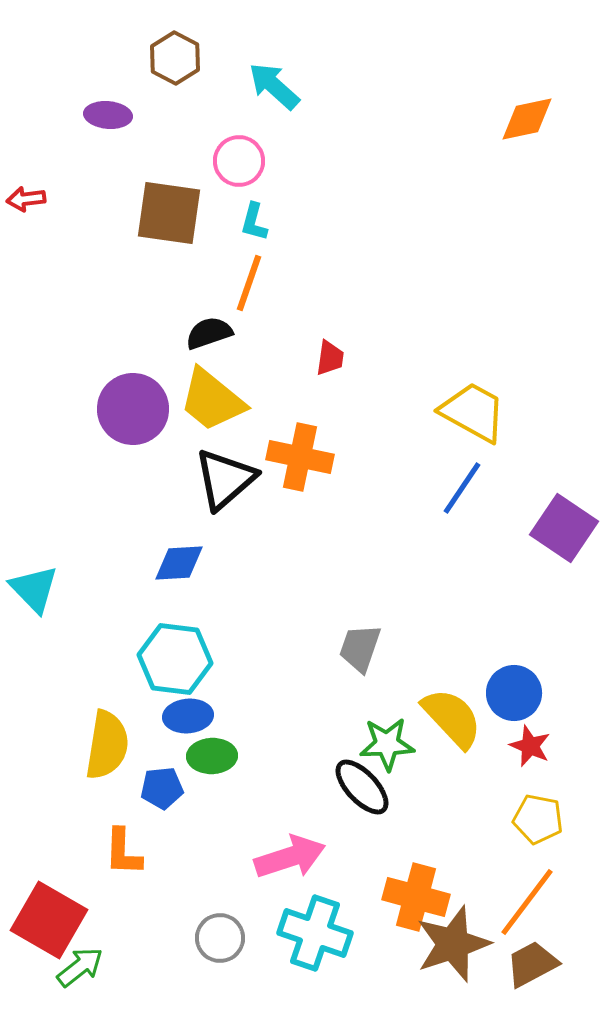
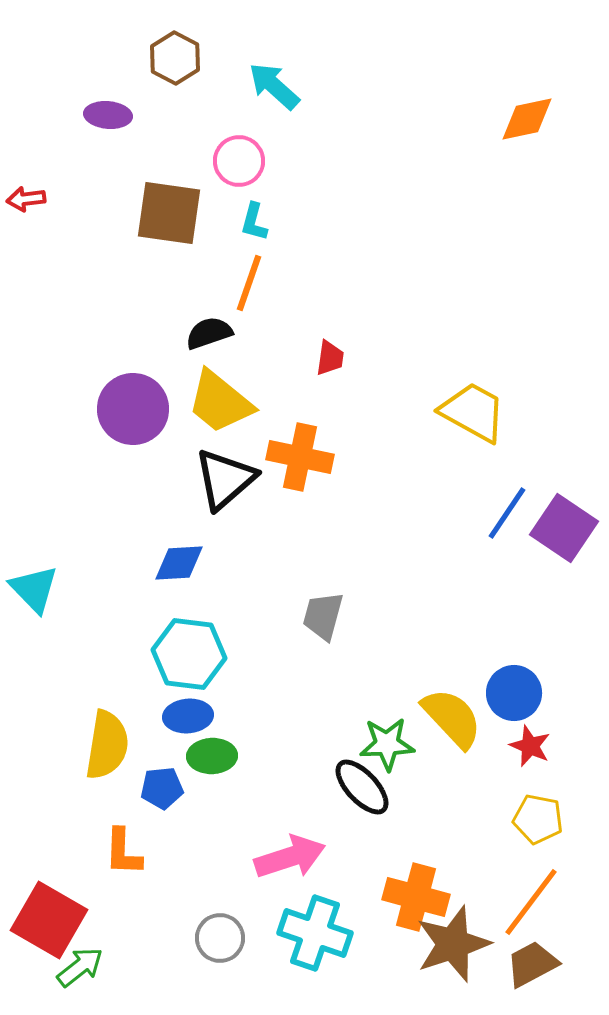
yellow trapezoid at (212, 400): moved 8 px right, 2 px down
blue line at (462, 488): moved 45 px right, 25 px down
gray trapezoid at (360, 648): moved 37 px left, 32 px up; rotated 4 degrees counterclockwise
cyan hexagon at (175, 659): moved 14 px right, 5 px up
orange line at (527, 902): moved 4 px right
